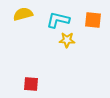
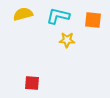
cyan L-shape: moved 4 px up
red square: moved 1 px right, 1 px up
